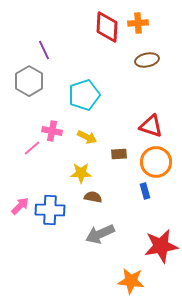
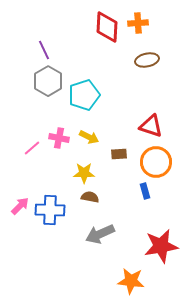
gray hexagon: moved 19 px right
pink cross: moved 7 px right, 7 px down
yellow arrow: moved 2 px right
yellow star: moved 3 px right
brown semicircle: moved 3 px left
